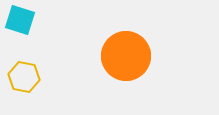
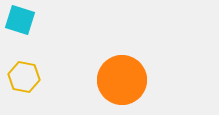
orange circle: moved 4 px left, 24 px down
